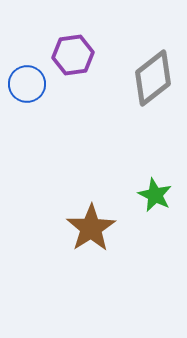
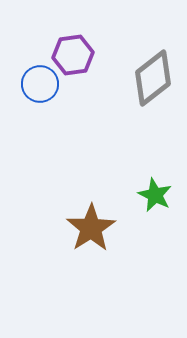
blue circle: moved 13 px right
